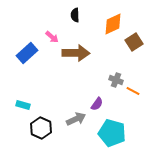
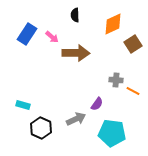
brown square: moved 1 px left, 2 px down
blue rectangle: moved 19 px up; rotated 15 degrees counterclockwise
gray cross: rotated 16 degrees counterclockwise
cyan pentagon: rotated 8 degrees counterclockwise
